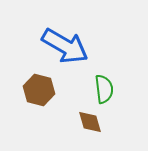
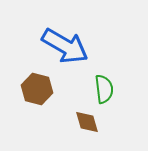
brown hexagon: moved 2 px left, 1 px up
brown diamond: moved 3 px left
